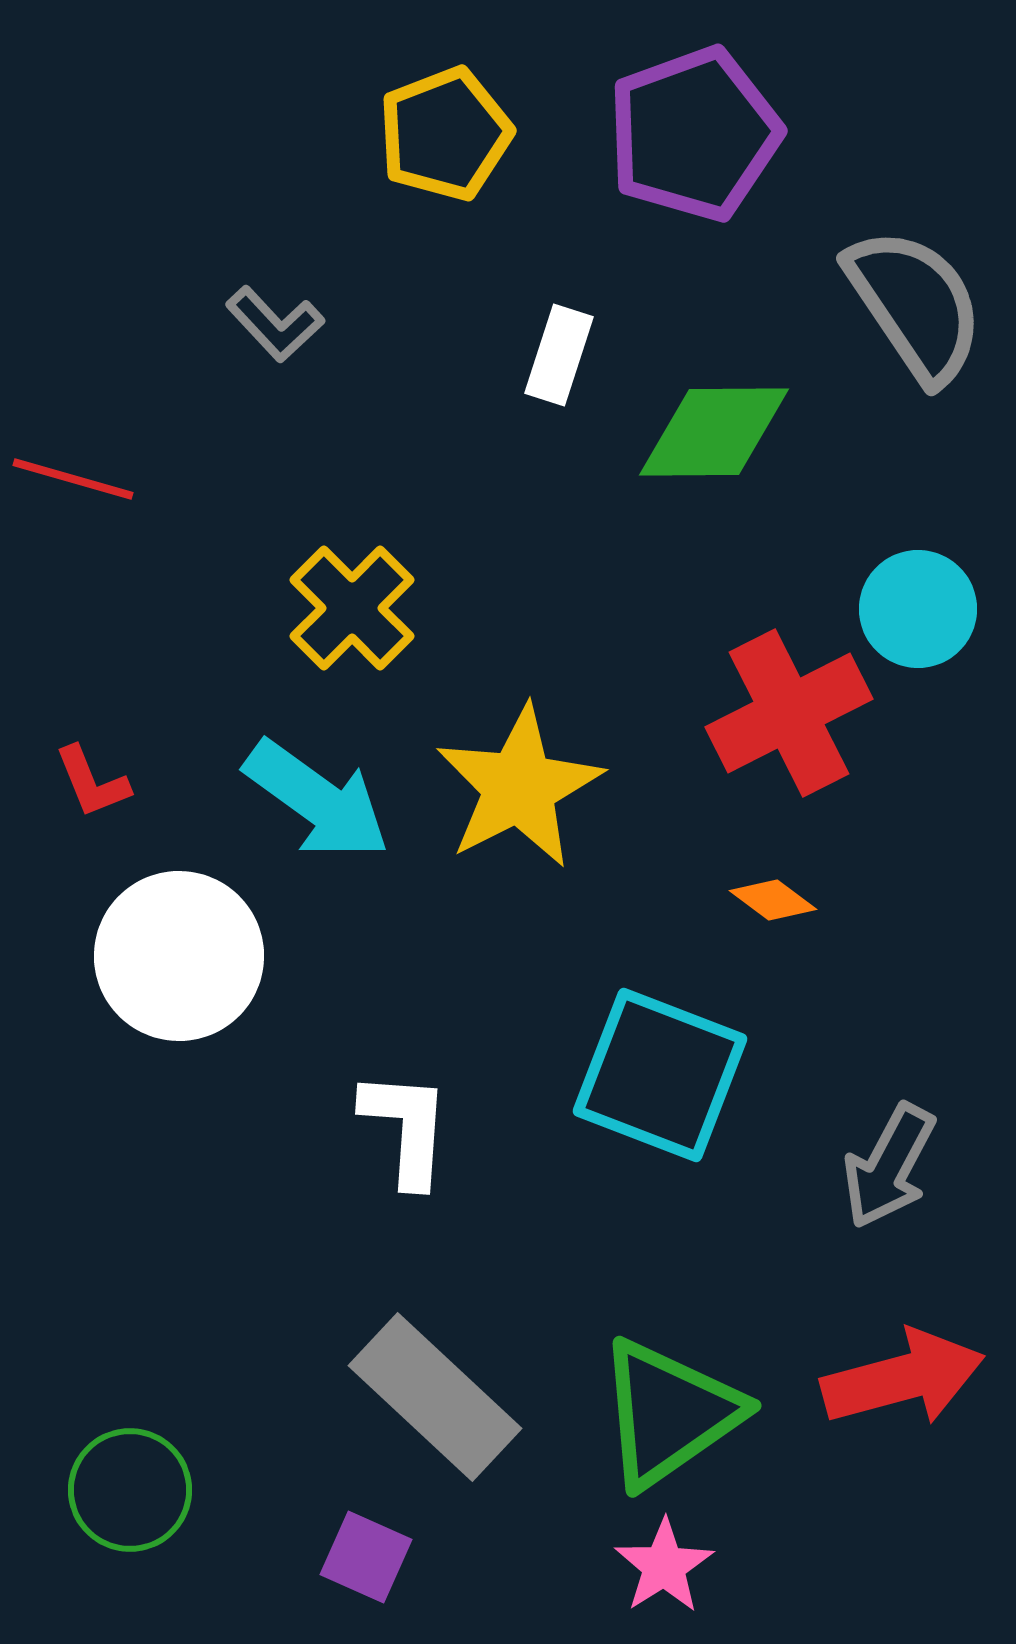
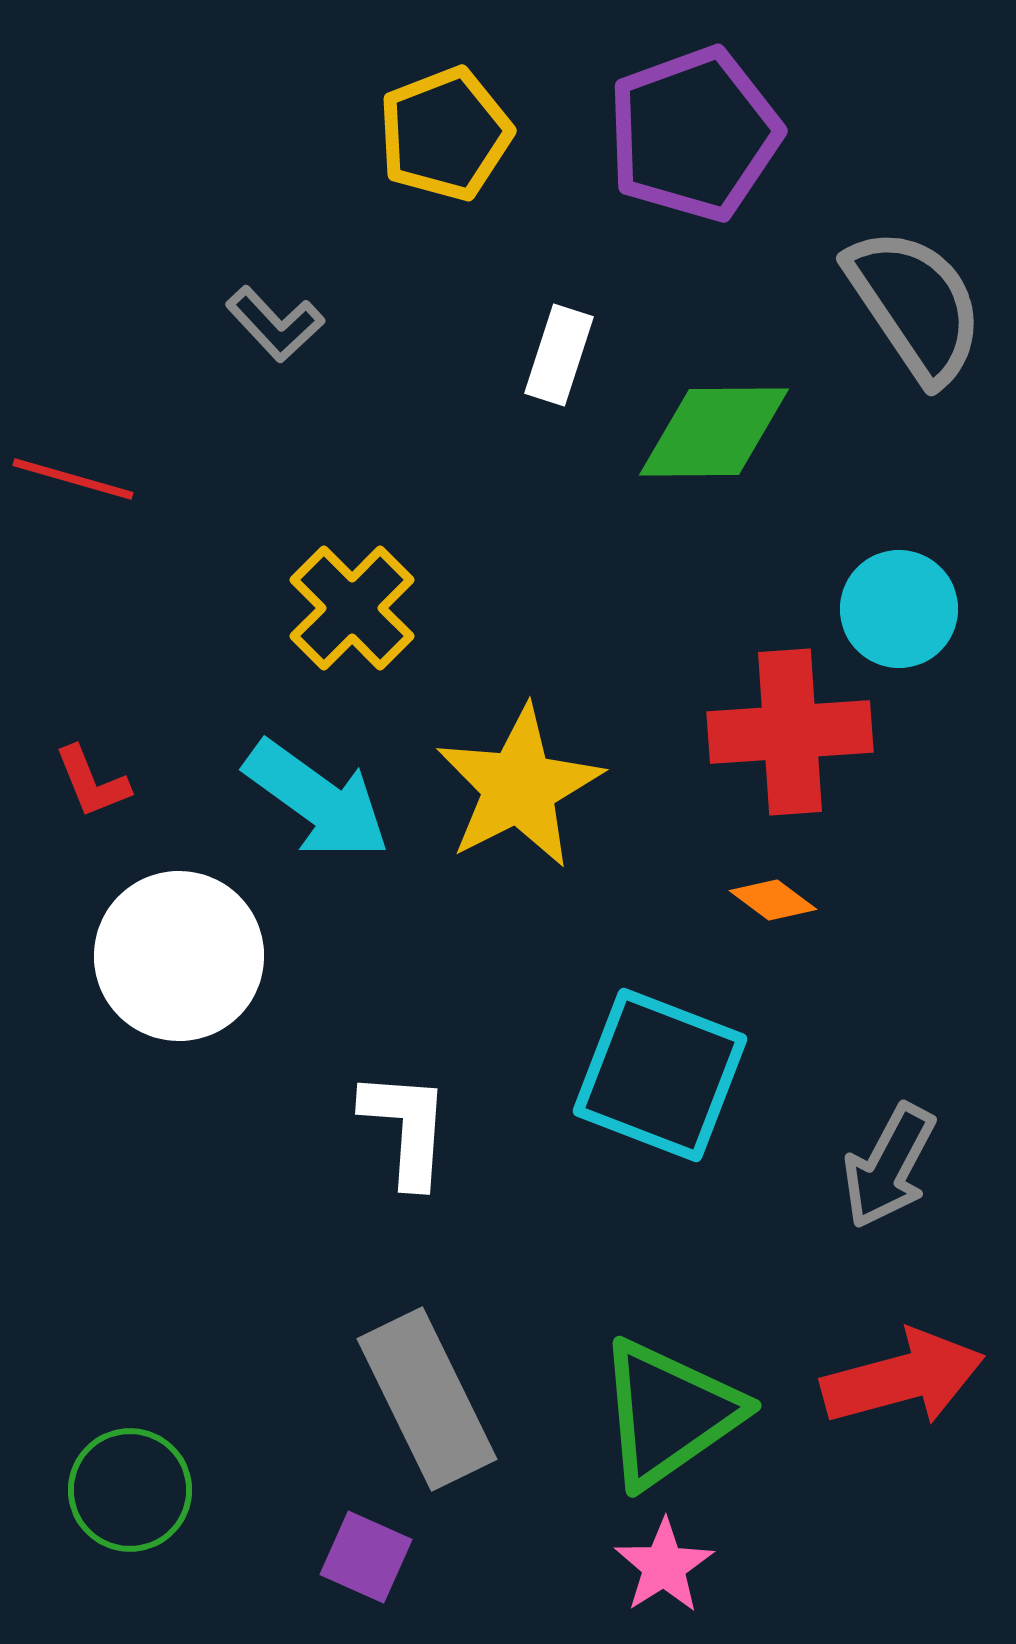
cyan circle: moved 19 px left
red cross: moved 1 px right, 19 px down; rotated 23 degrees clockwise
gray rectangle: moved 8 px left, 2 px down; rotated 21 degrees clockwise
